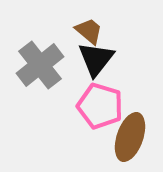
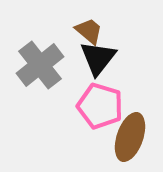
black triangle: moved 2 px right, 1 px up
